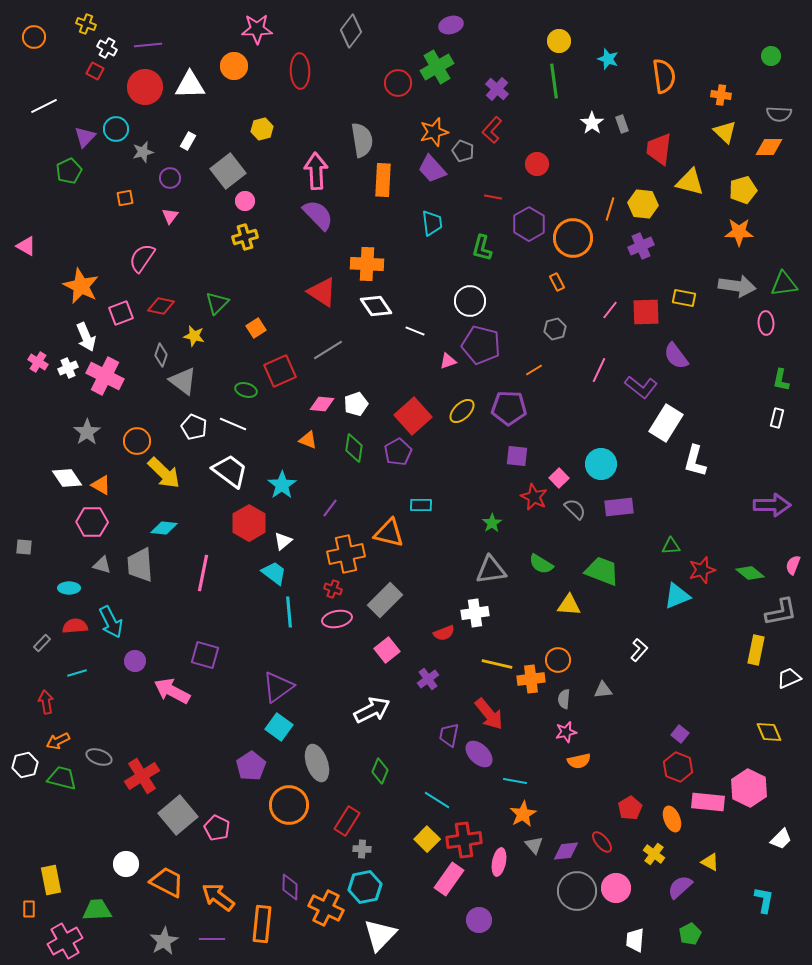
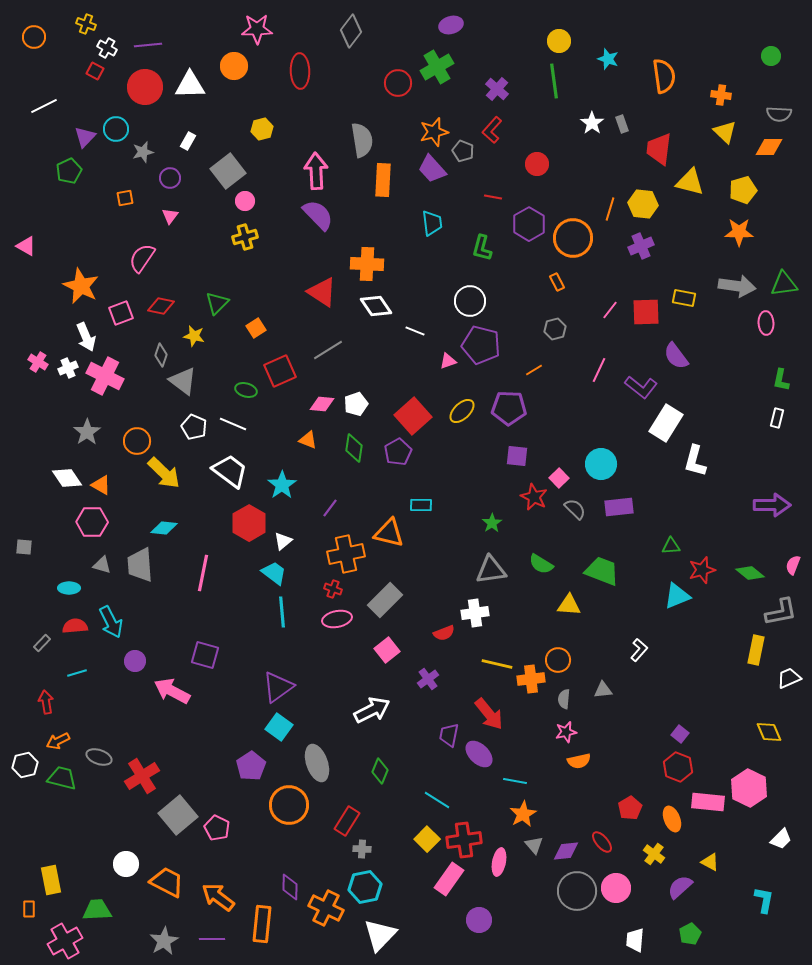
cyan line at (289, 612): moved 7 px left
